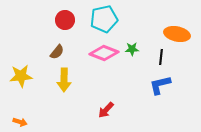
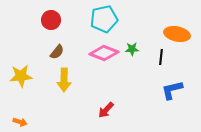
red circle: moved 14 px left
blue L-shape: moved 12 px right, 5 px down
